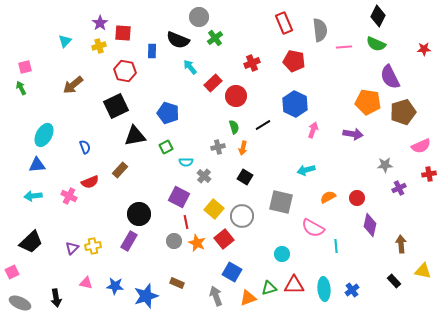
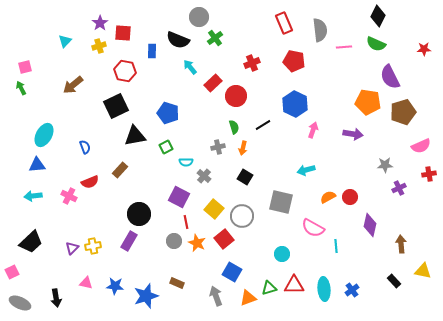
red circle at (357, 198): moved 7 px left, 1 px up
